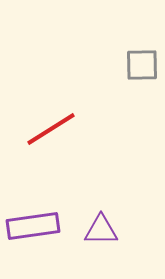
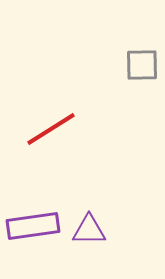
purple triangle: moved 12 px left
